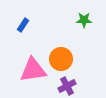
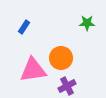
green star: moved 3 px right, 3 px down
blue rectangle: moved 1 px right, 2 px down
orange circle: moved 1 px up
